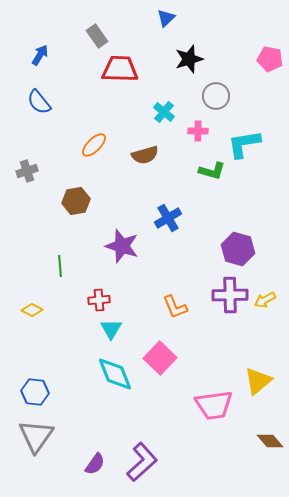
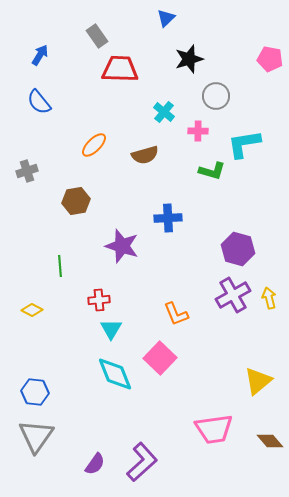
blue cross: rotated 28 degrees clockwise
purple cross: moved 3 px right; rotated 28 degrees counterclockwise
yellow arrow: moved 4 px right, 2 px up; rotated 105 degrees clockwise
orange L-shape: moved 1 px right, 7 px down
pink trapezoid: moved 24 px down
